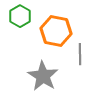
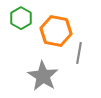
green hexagon: moved 1 px right, 2 px down
gray line: moved 1 px left, 1 px up; rotated 10 degrees clockwise
